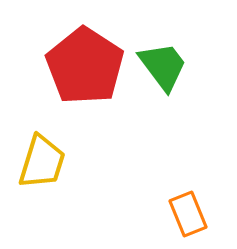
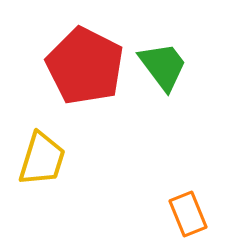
red pentagon: rotated 6 degrees counterclockwise
yellow trapezoid: moved 3 px up
